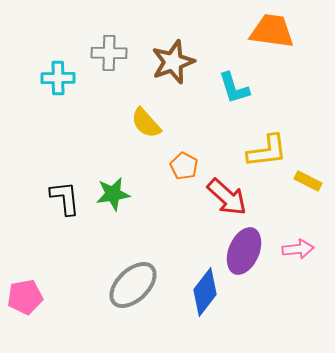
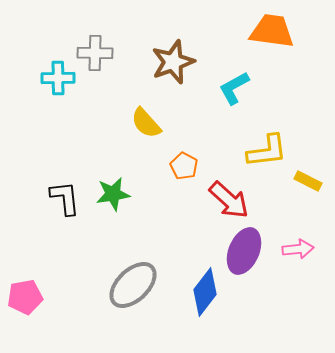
gray cross: moved 14 px left
cyan L-shape: rotated 78 degrees clockwise
red arrow: moved 2 px right, 3 px down
